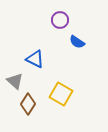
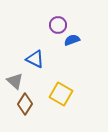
purple circle: moved 2 px left, 5 px down
blue semicircle: moved 5 px left, 2 px up; rotated 126 degrees clockwise
brown diamond: moved 3 px left
